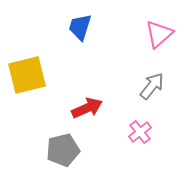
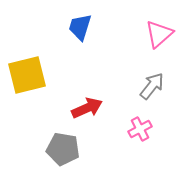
pink cross: moved 3 px up; rotated 10 degrees clockwise
gray pentagon: moved 1 px up; rotated 24 degrees clockwise
